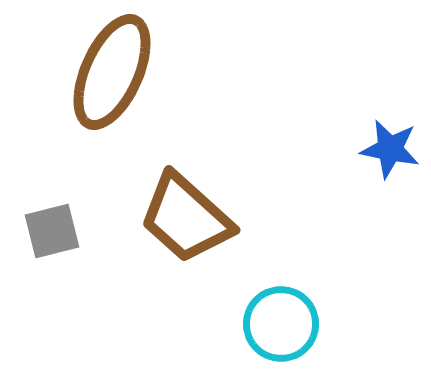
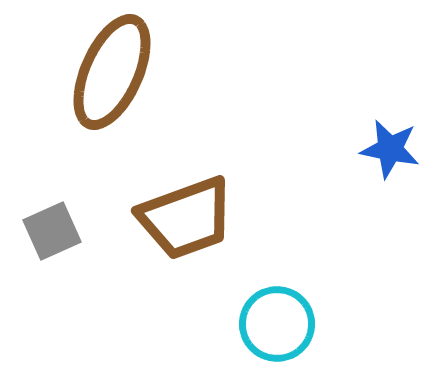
brown trapezoid: rotated 62 degrees counterclockwise
gray square: rotated 10 degrees counterclockwise
cyan circle: moved 4 px left
